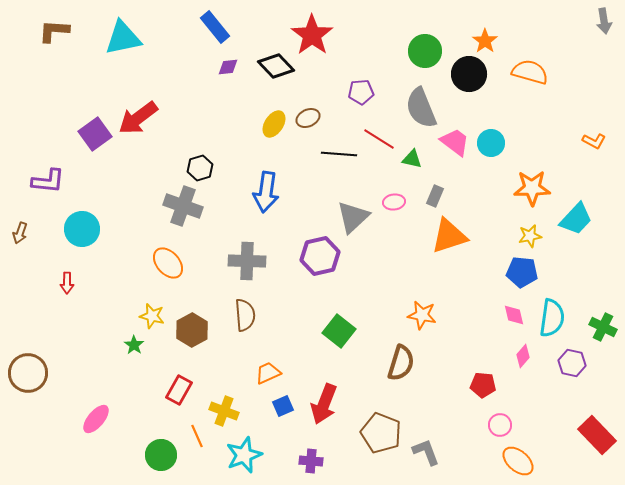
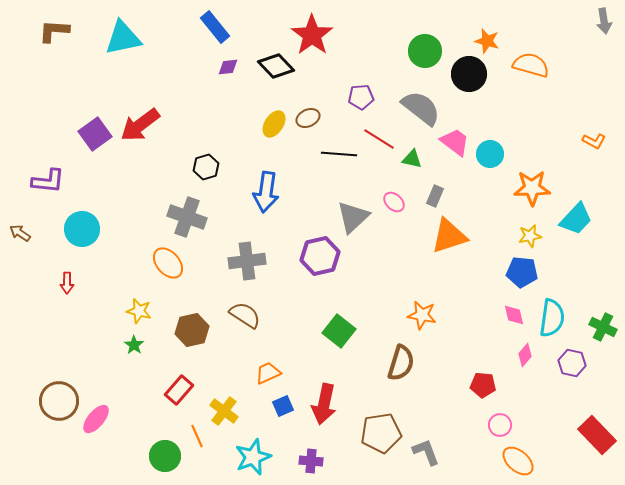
orange star at (485, 41): moved 2 px right; rotated 20 degrees counterclockwise
orange semicircle at (530, 72): moved 1 px right, 7 px up
purple pentagon at (361, 92): moved 5 px down
gray semicircle at (421, 108): rotated 150 degrees clockwise
red arrow at (138, 118): moved 2 px right, 7 px down
cyan circle at (491, 143): moved 1 px left, 11 px down
black hexagon at (200, 168): moved 6 px right, 1 px up
pink ellipse at (394, 202): rotated 50 degrees clockwise
gray cross at (183, 206): moved 4 px right, 11 px down
brown arrow at (20, 233): rotated 105 degrees clockwise
gray cross at (247, 261): rotated 9 degrees counterclockwise
brown semicircle at (245, 315): rotated 52 degrees counterclockwise
yellow star at (152, 316): moved 13 px left, 5 px up
brown hexagon at (192, 330): rotated 16 degrees clockwise
pink diamond at (523, 356): moved 2 px right, 1 px up
brown circle at (28, 373): moved 31 px right, 28 px down
red rectangle at (179, 390): rotated 12 degrees clockwise
red arrow at (324, 404): rotated 9 degrees counterclockwise
yellow cross at (224, 411): rotated 16 degrees clockwise
brown pentagon at (381, 433): rotated 30 degrees counterclockwise
green circle at (161, 455): moved 4 px right, 1 px down
cyan star at (244, 455): moved 9 px right, 2 px down
